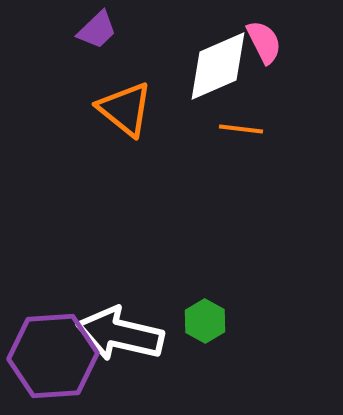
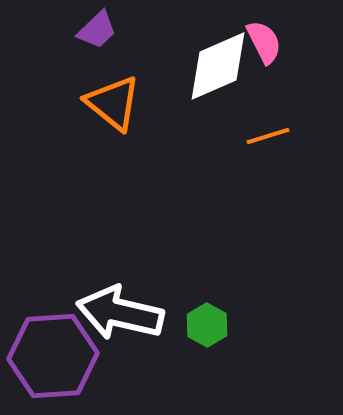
orange triangle: moved 12 px left, 6 px up
orange line: moved 27 px right, 7 px down; rotated 24 degrees counterclockwise
green hexagon: moved 2 px right, 4 px down
white arrow: moved 21 px up
